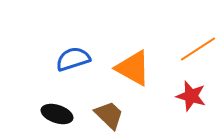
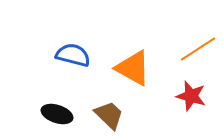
blue semicircle: moved 4 px up; rotated 32 degrees clockwise
